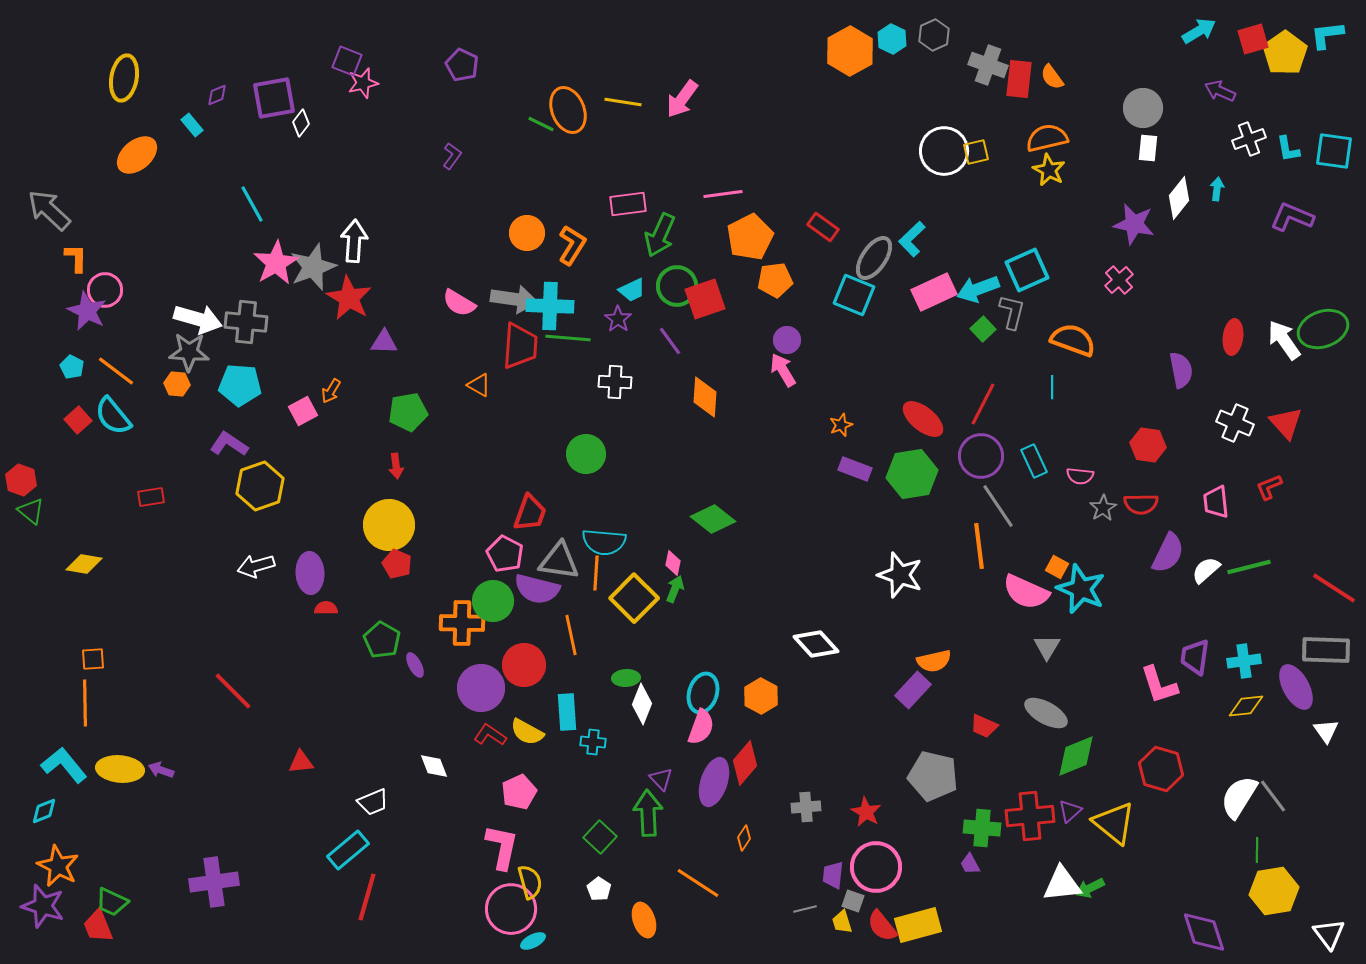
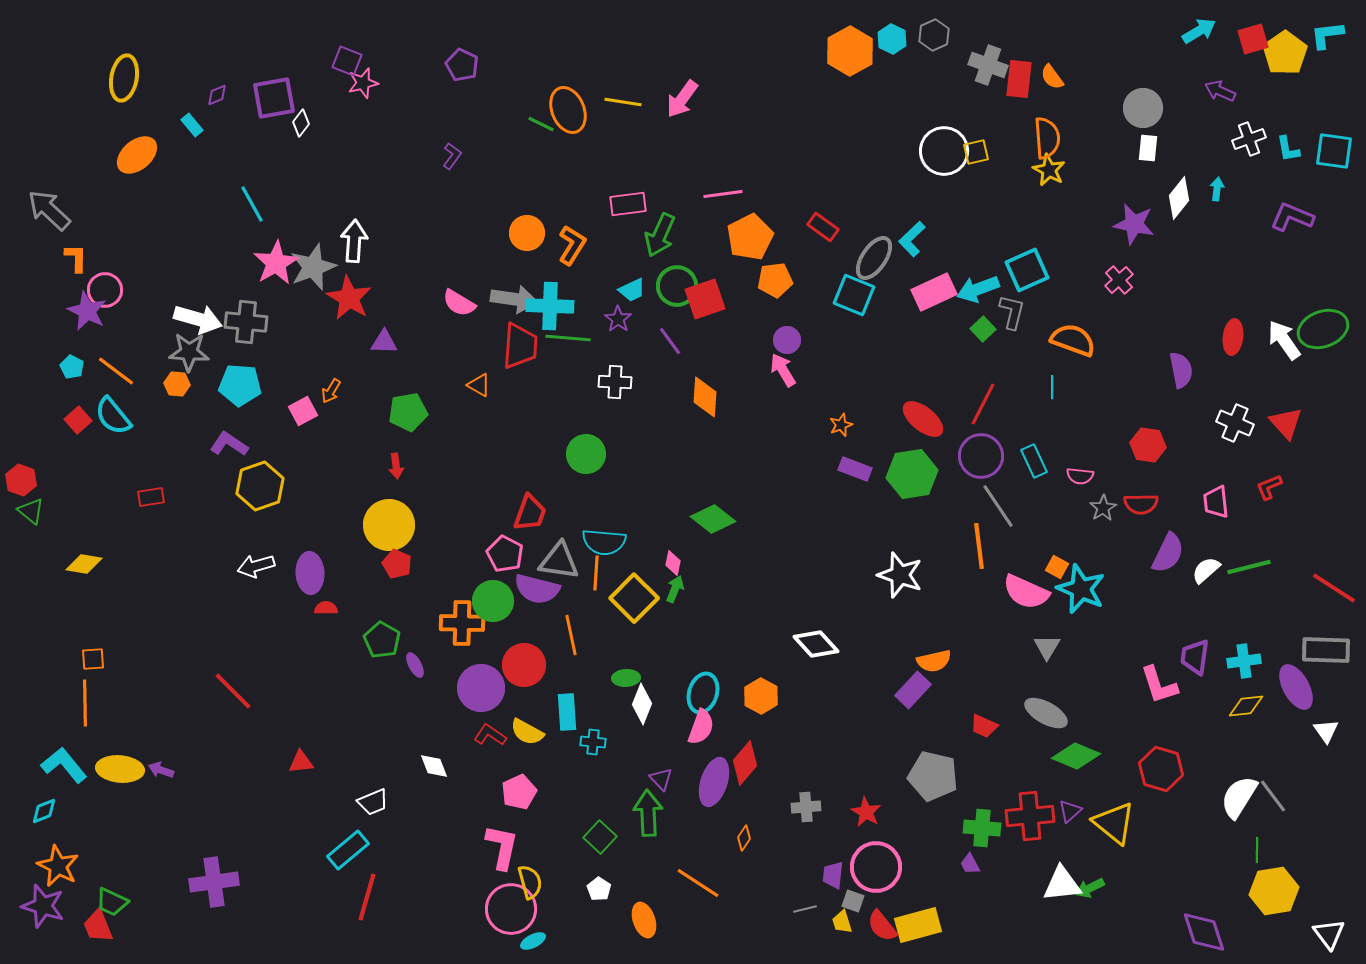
orange semicircle at (1047, 138): rotated 99 degrees clockwise
green diamond at (1076, 756): rotated 45 degrees clockwise
